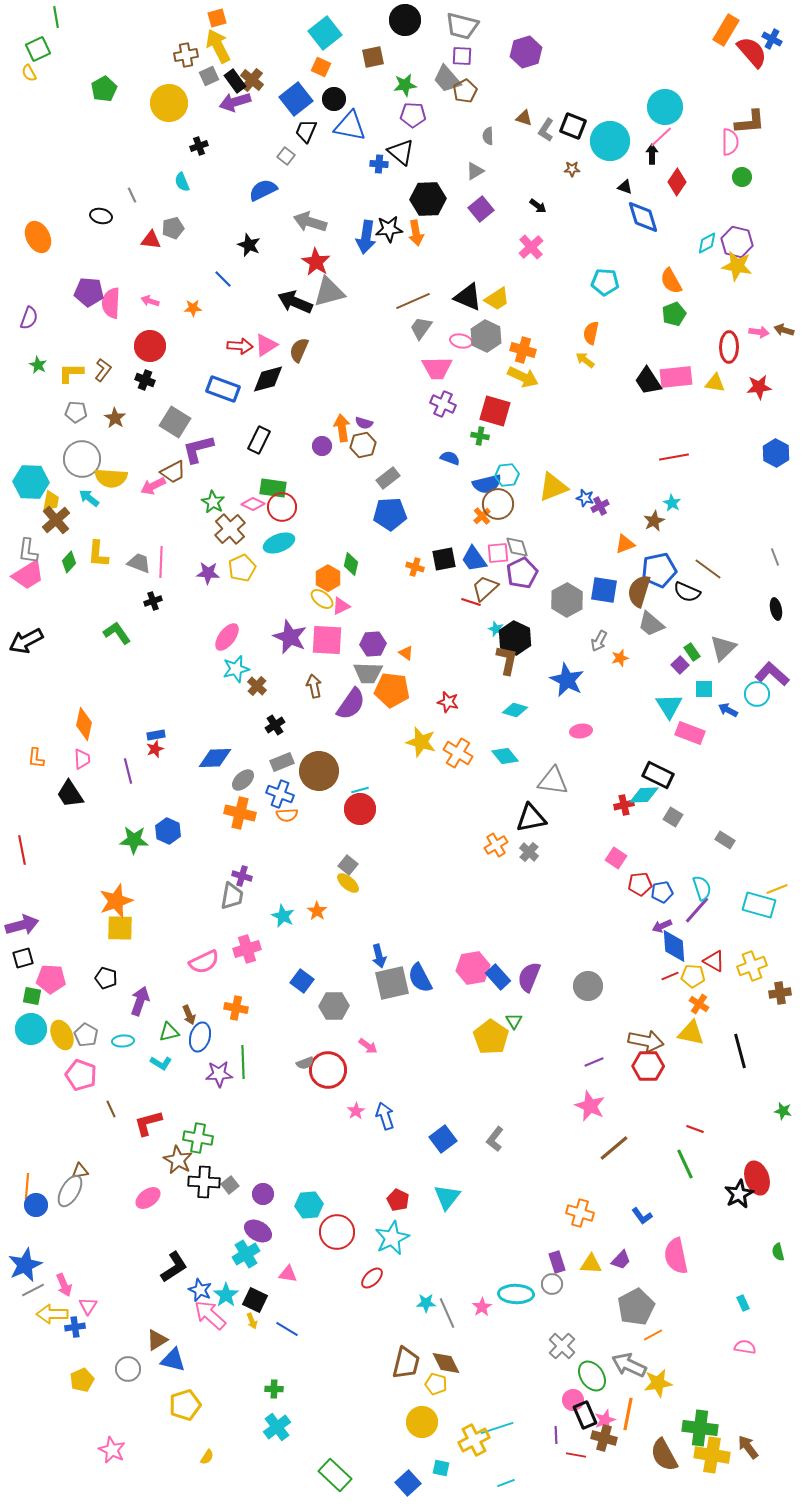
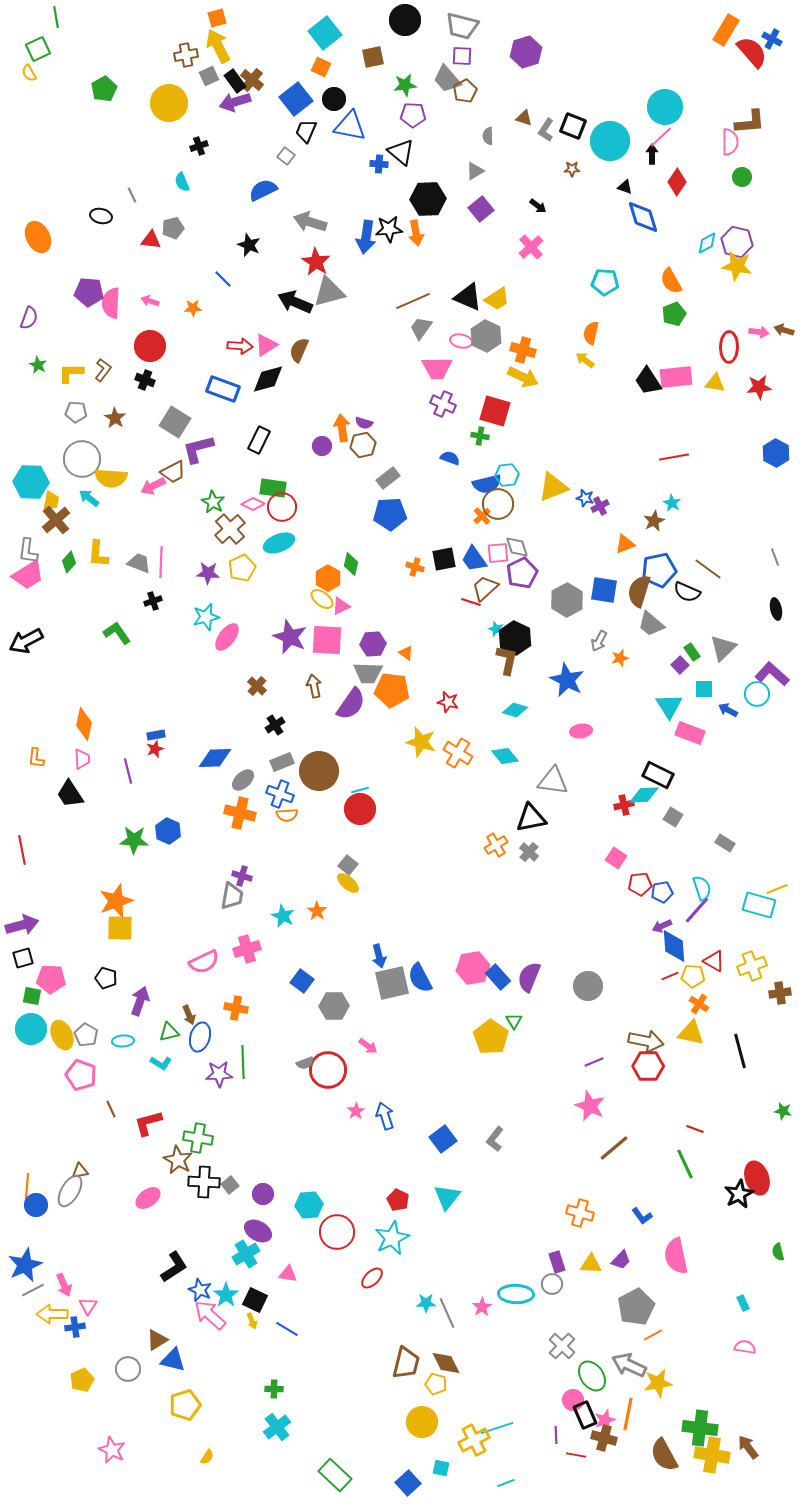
cyan star at (236, 669): moved 30 px left, 52 px up
gray rectangle at (725, 840): moved 3 px down
